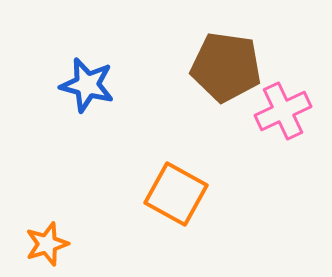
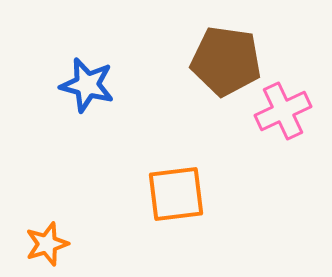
brown pentagon: moved 6 px up
orange square: rotated 36 degrees counterclockwise
